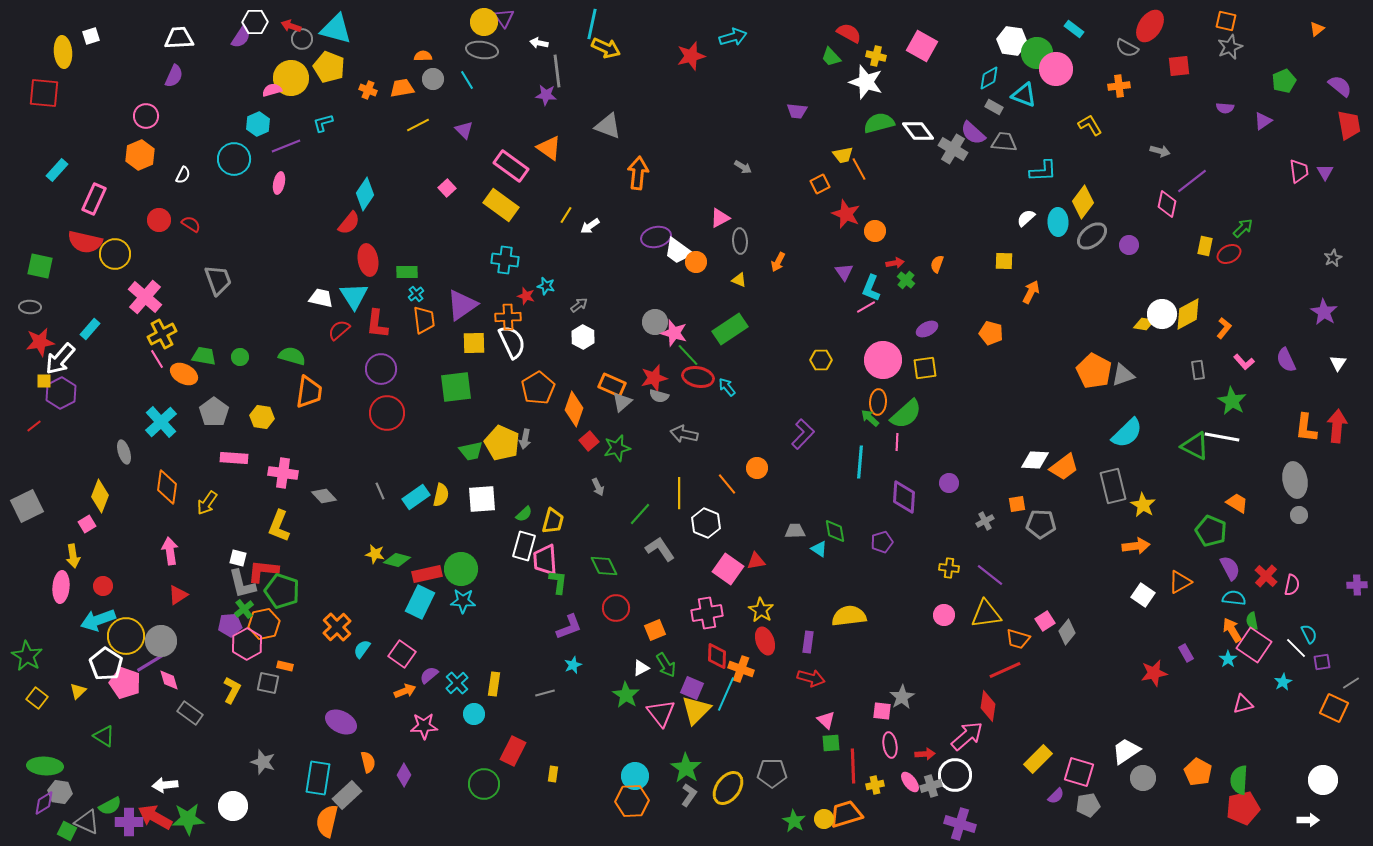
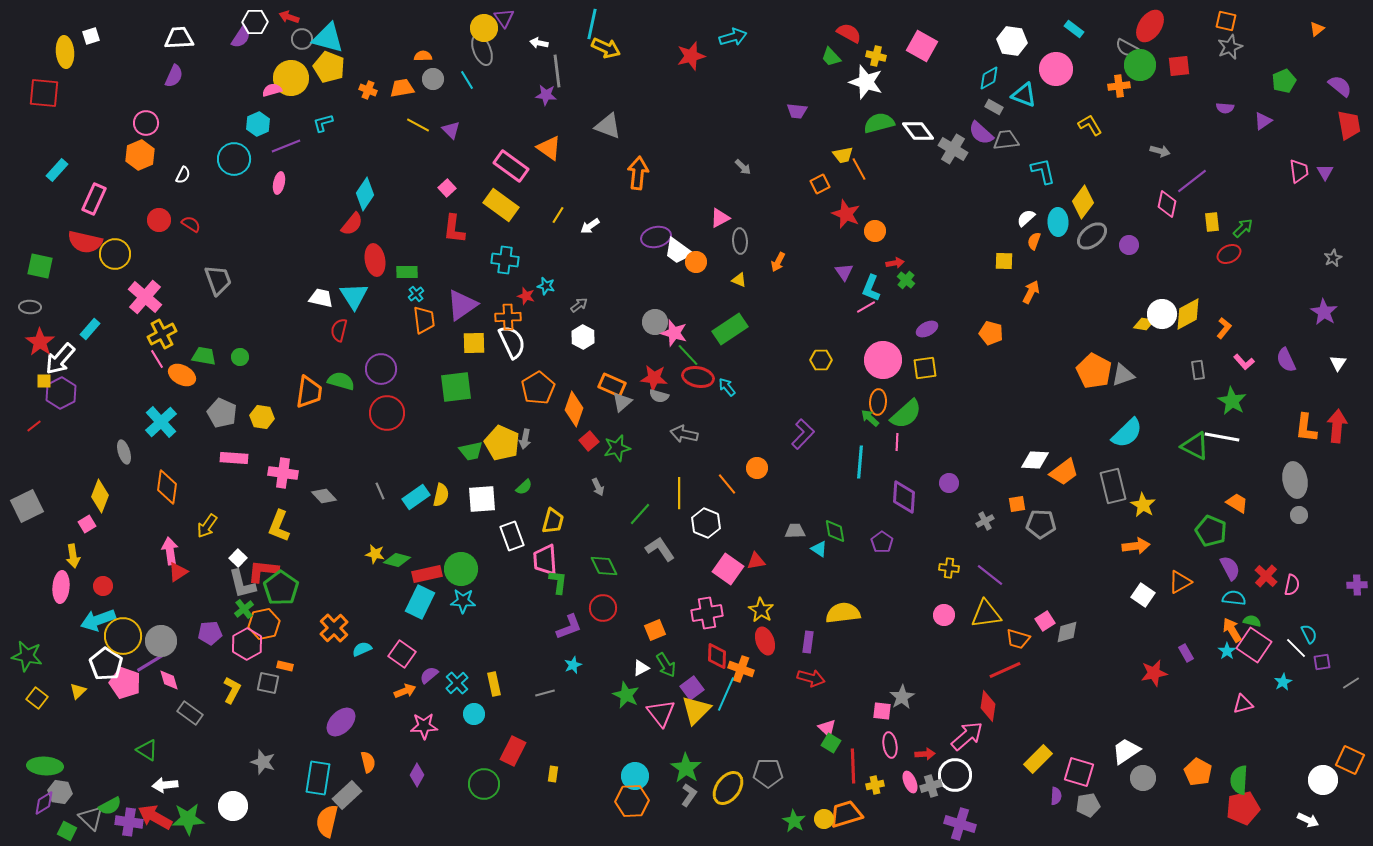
yellow circle at (484, 22): moved 6 px down
red arrow at (291, 26): moved 2 px left, 9 px up
cyan triangle at (336, 29): moved 8 px left, 9 px down
gray ellipse at (482, 50): rotated 60 degrees clockwise
yellow ellipse at (63, 52): moved 2 px right
green circle at (1037, 53): moved 103 px right, 12 px down
pink circle at (146, 116): moved 7 px down
yellow line at (418, 125): rotated 55 degrees clockwise
purple triangle at (464, 130): moved 13 px left
purple semicircle at (973, 133): moved 8 px right
gray trapezoid at (1004, 142): moved 2 px right, 2 px up; rotated 12 degrees counterclockwise
gray arrow at (743, 167): rotated 12 degrees clockwise
cyan L-shape at (1043, 171): rotated 100 degrees counterclockwise
yellow line at (566, 215): moved 8 px left
red semicircle at (349, 223): moved 3 px right, 1 px down
yellow rectangle at (1205, 246): moved 7 px right, 24 px up; rotated 18 degrees counterclockwise
red ellipse at (368, 260): moved 7 px right
orange semicircle at (937, 264): moved 97 px right, 23 px up
red L-shape at (377, 324): moved 77 px right, 95 px up
red semicircle at (339, 330): rotated 35 degrees counterclockwise
red star at (40, 342): rotated 28 degrees counterclockwise
green semicircle at (292, 356): moved 49 px right, 25 px down
orange ellipse at (184, 374): moved 2 px left, 1 px down
red star at (654, 378): rotated 20 degrees clockwise
gray pentagon at (214, 412): moved 8 px right, 1 px down; rotated 12 degrees counterclockwise
orange trapezoid at (1064, 467): moved 5 px down
yellow arrow at (207, 503): moved 23 px down
green semicircle at (524, 514): moved 27 px up
purple pentagon at (882, 542): rotated 20 degrees counterclockwise
white rectangle at (524, 546): moved 12 px left, 10 px up; rotated 36 degrees counterclockwise
white square at (238, 558): rotated 30 degrees clockwise
green pentagon at (282, 591): moved 1 px left, 3 px up; rotated 16 degrees clockwise
red triangle at (178, 595): moved 23 px up
red circle at (616, 608): moved 13 px left
yellow semicircle at (849, 616): moved 6 px left, 3 px up
green semicircle at (1252, 621): rotated 114 degrees clockwise
purple pentagon at (230, 625): moved 20 px left, 8 px down
orange cross at (337, 627): moved 3 px left, 1 px down
gray diamond at (1067, 632): rotated 35 degrees clockwise
yellow circle at (126, 636): moved 3 px left
cyan semicircle at (362, 649): rotated 30 degrees clockwise
green star at (27, 656): rotated 20 degrees counterclockwise
cyan star at (1228, 659): moved 1 px left, 8 px up
yellow rectangle at (494, 684): rotated 20 degrees counterclockwise
purple square at (692, 688): rotated 30 degrees clockwise
green star at (626, 695): rotated 8 degrees counterclockwise
orange square at (1334, 708): moved 16 px right, 52 px down
pink triangle at (826, 720): moved 1 px right, 8 px down
purple ellipse at (341, 722): rotated 72 degrees counterclockwise
green triangle at (104, 736): moved 43 px right, 14 px down
green square at (831, 743): rotated 36 degrees clockwise
gray pentagon at (772, 773): moved 4 px left
purple diamond at (404, 775): moved 13 px right
pink ellipse at (910, 782): rotated 15 degrees clockwise
purple semicircle at (1056, 796): rotated 42 degrees counterclockwise
white arrow at (1308, 820): rotated 25 degrees clockwise
gray triangle at (87, 822): moved 4 px right, 4 px up; rotated 20 degrees clockwise
purple cross at (129, 822): rotated 8 degrees clockwise
